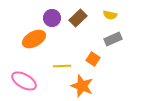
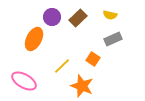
purple circle: moved 1 px up
orange ellipse: rotated 35 degrees counterclockwise
yellow line: rotated 42 degrees counterclockwise
